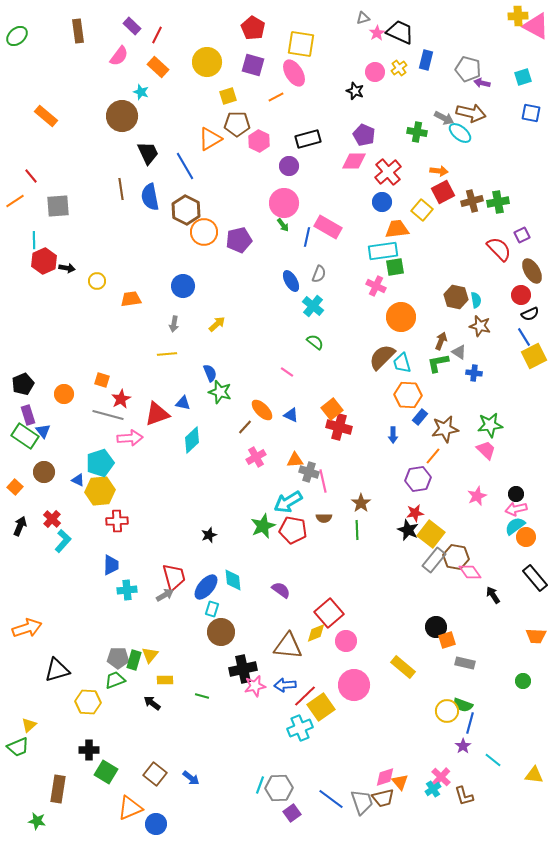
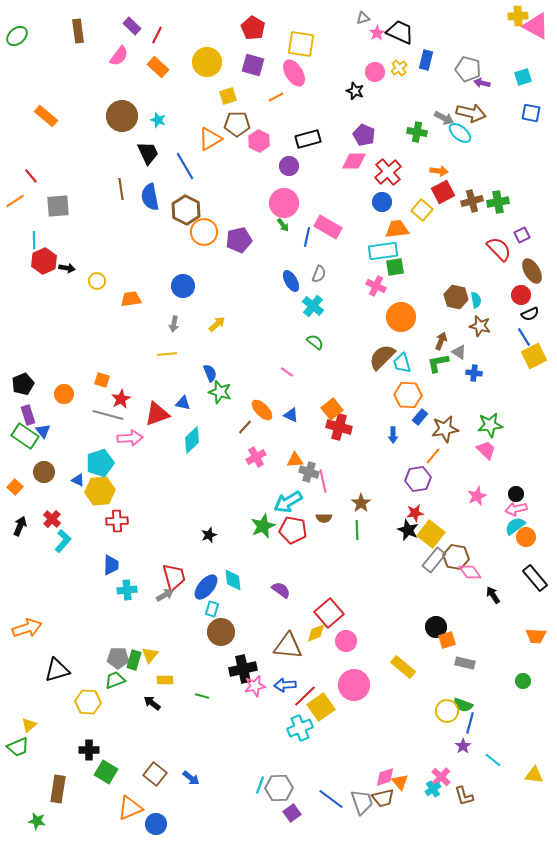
cyan star at (141, 92): moved 17 px right, 28 px down
